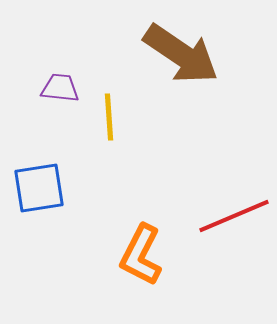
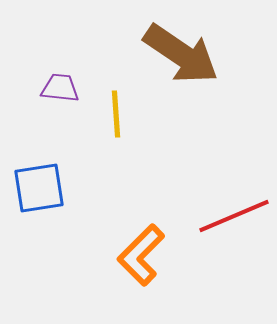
yellow line: moved 7 px right, 3 px up
orange L-shape: rotated 18 degrees clockwise
